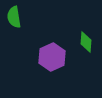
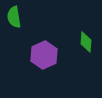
purple hexagon: moved 8 px left, 2 px up
